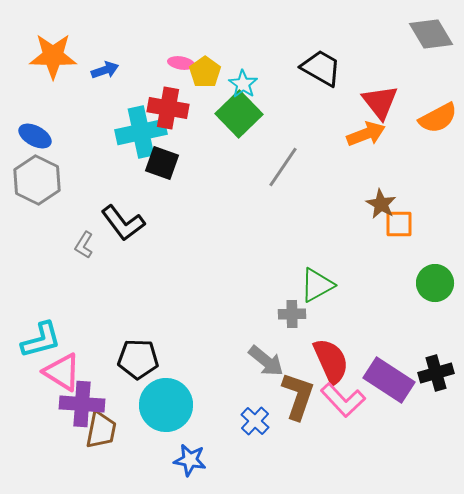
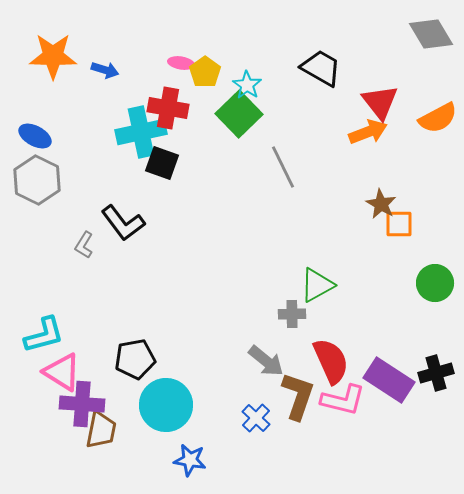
blue arrow: rotated 36 degrees clockwise
cyan star: moved 4 px right, 1 px down
orange arrow: moved 2 px right, 2 px up
gray line: rotated 60 degrees counterclockwise
cyan L-shape: moved 3 px right, 5 px up
black pentagon: moved 3 px left; rotated 12 degrees counterclockwise
pink L-shape: rotated 33 degrees counterclockwise
blue cross: moved 1 px right, 3 px up
